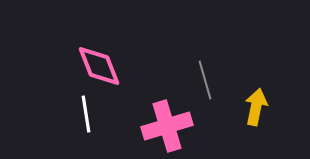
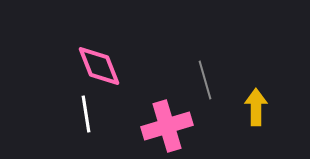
yellow arrow: rotated 12 degrees counterclockwise
